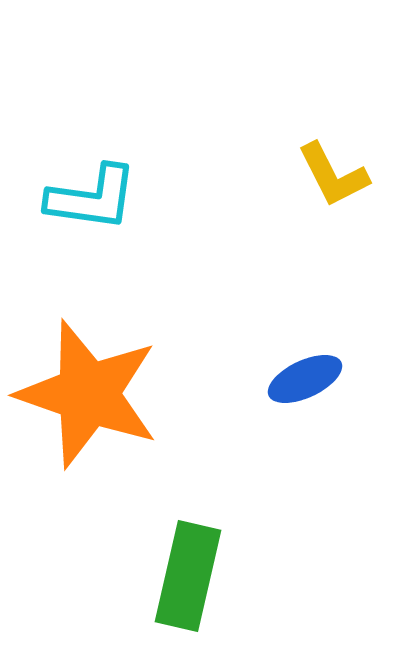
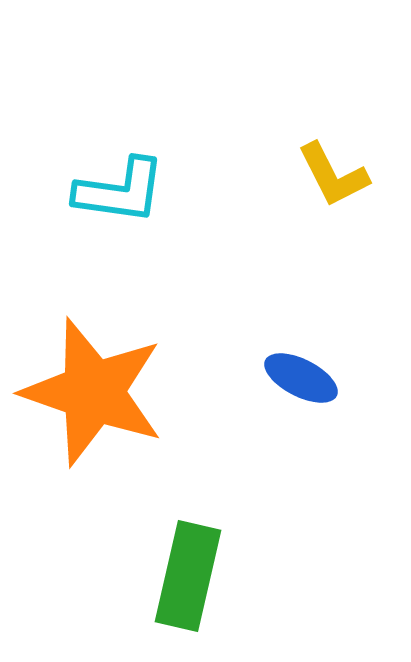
cyan L-shape: moved 28 px right, 7 px up
blue ellipse: moved 4 px left, 1 px up; rotated 52 degrees clockwise
orange star: moved 5 px right, 2 px up
